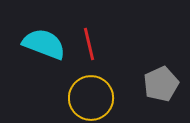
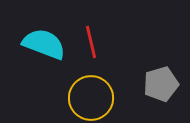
red line: moved 2 px right, 2 px up
gray pentagon: rotated 8 degrees clockwise
